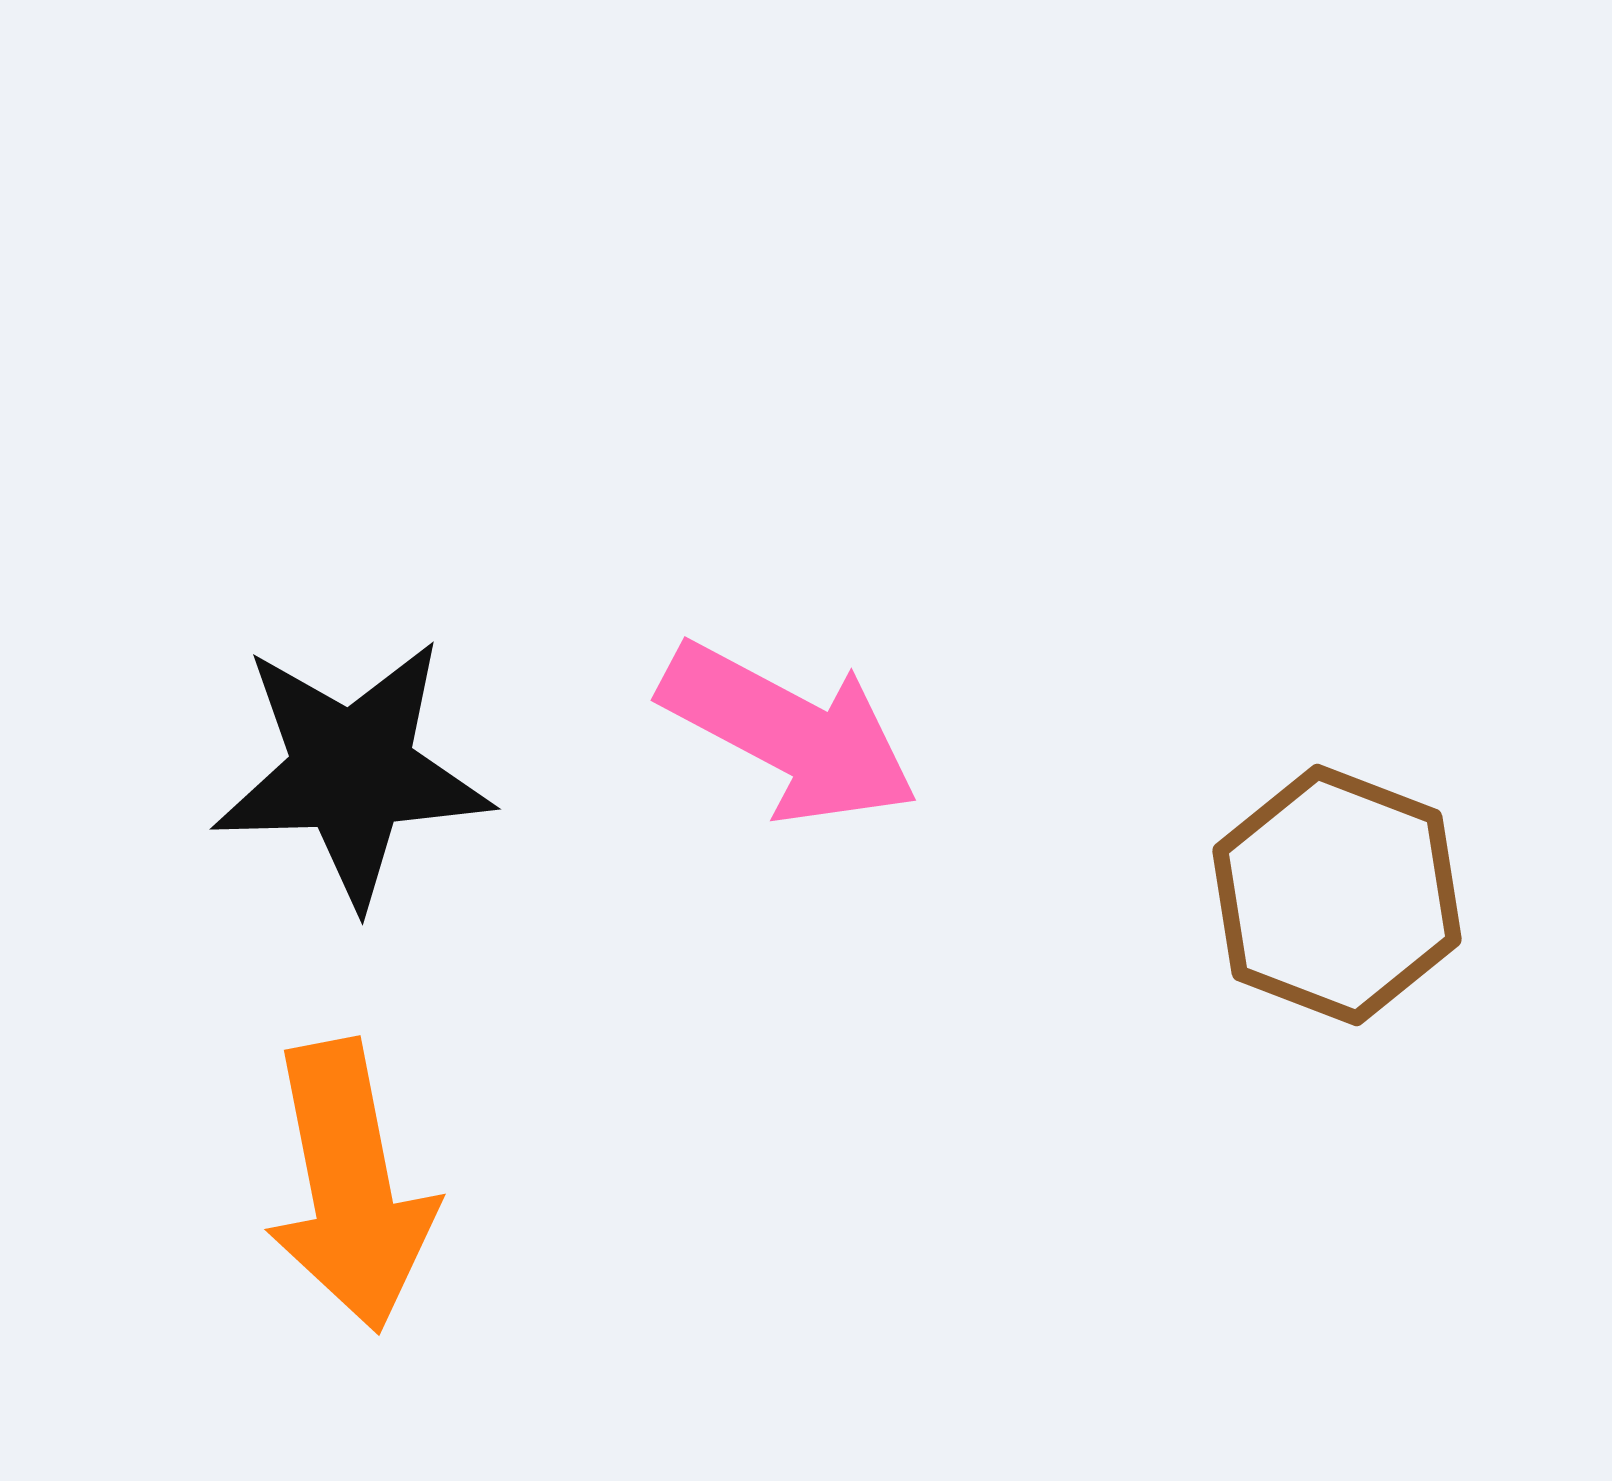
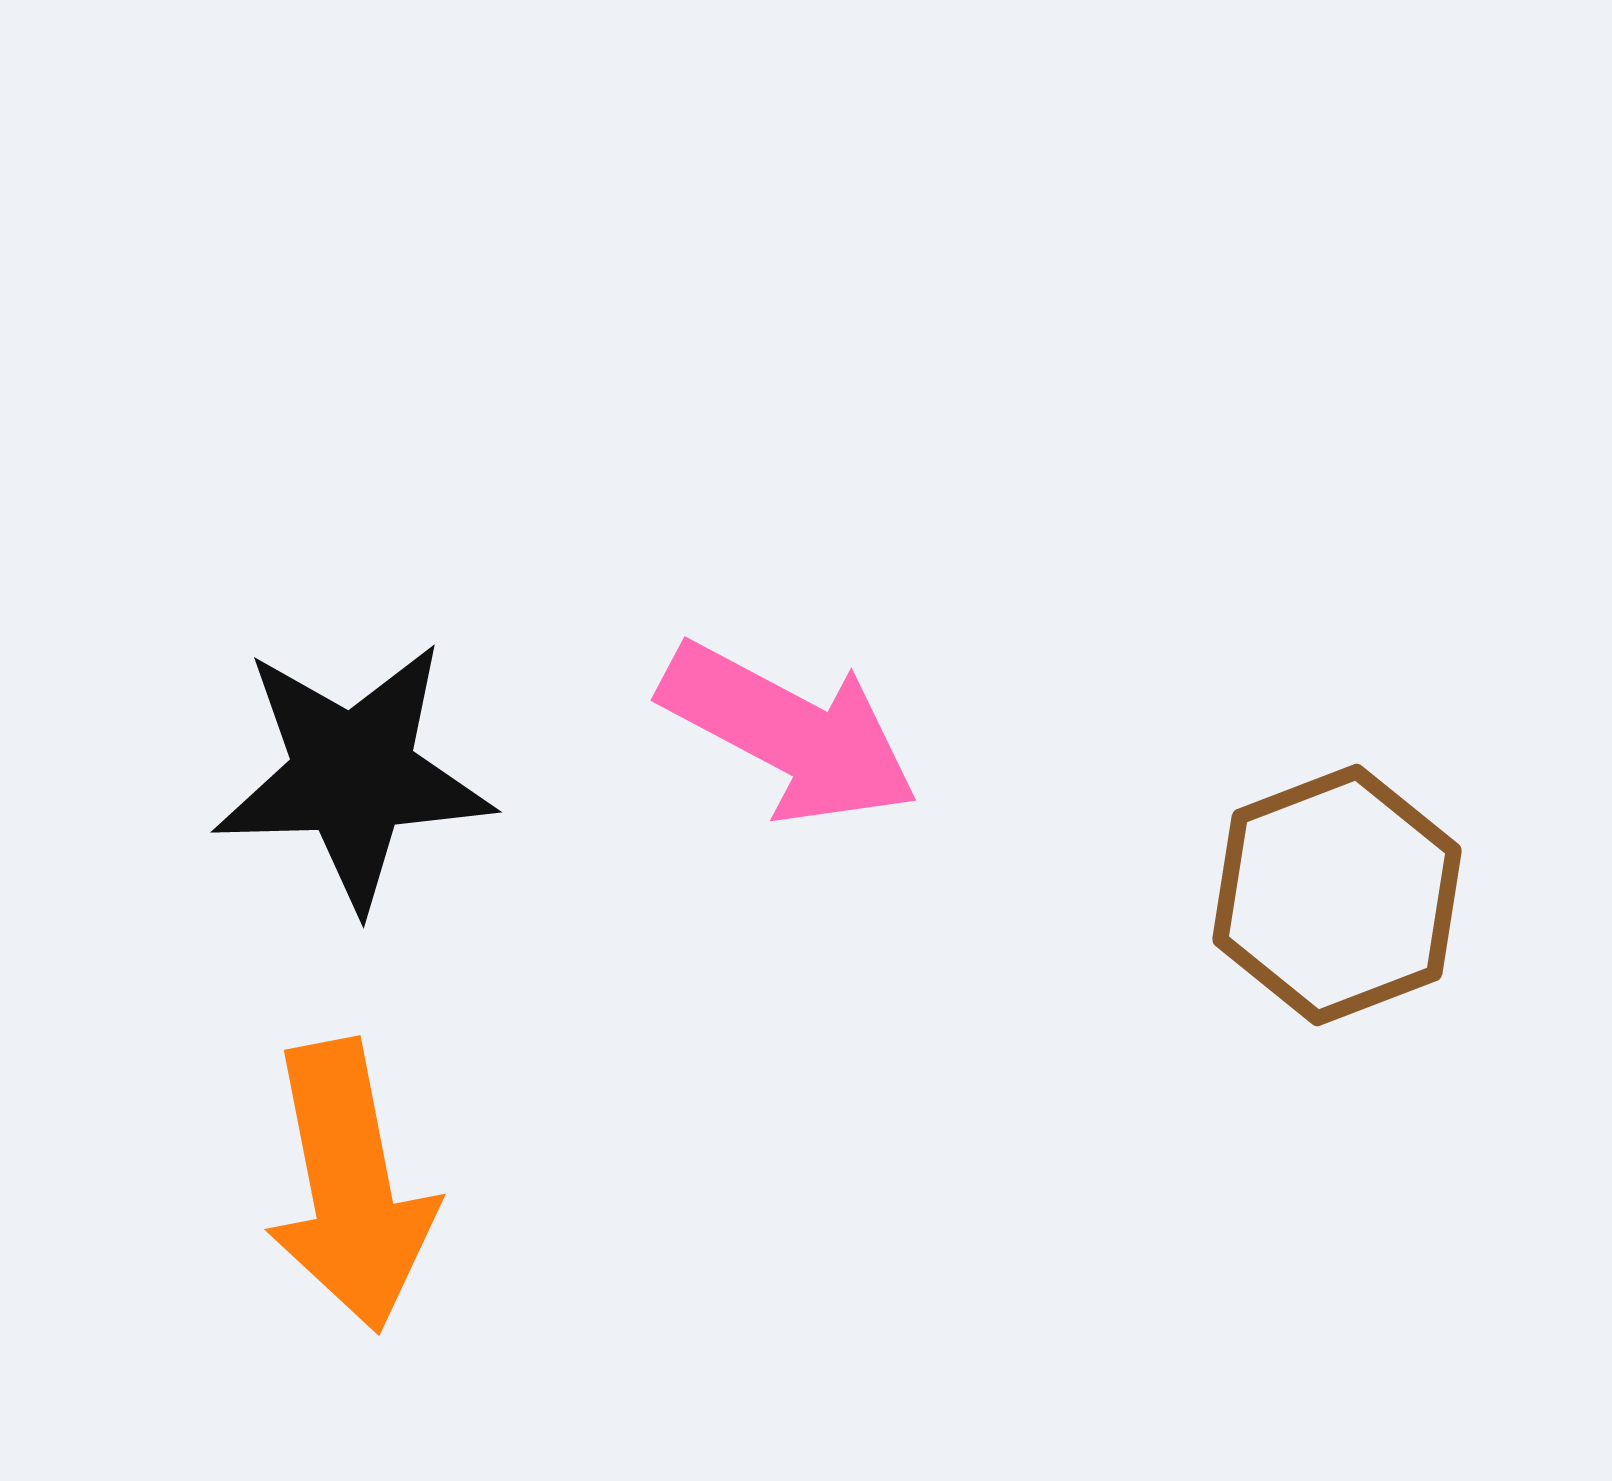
black star: moved 1 px right, 3 px down
brown hexagon: rotated 18 degrees clockwise
